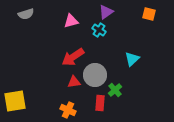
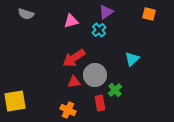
gray semicircle: rotated 35 degrees clockwise
cyan cross: rotated 16 degrees clockwise
red arrow: moved 1 px right, 1 px down
red rectangle: rotated 14 degrees counterclockwise
